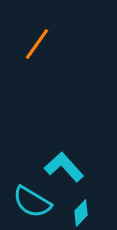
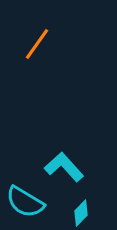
cyan semicircle: moved 7 px left
